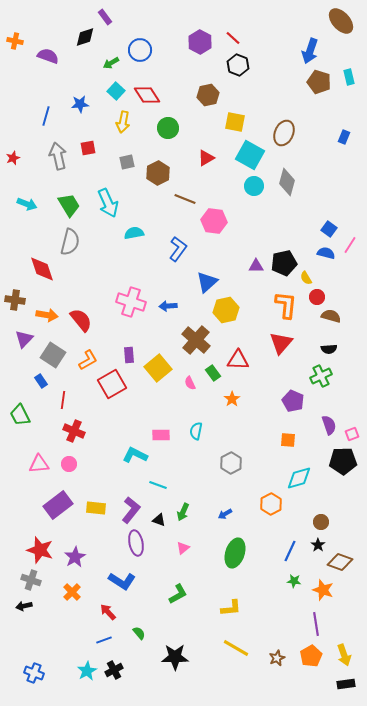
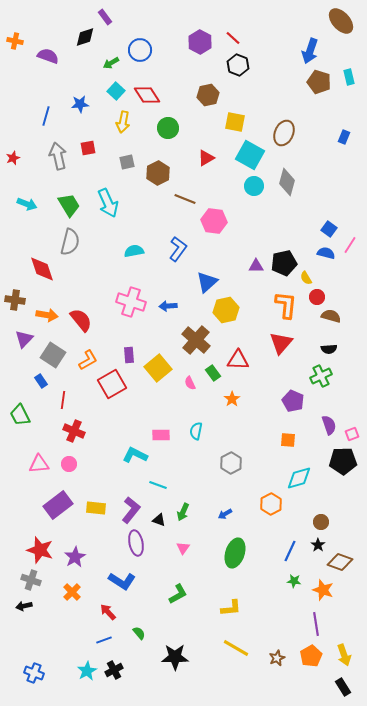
cyan semicircle at (134, 233): moved 18 px down
pink triangle at (183, 548): rotated 16 degrees counterclockwise
black rectangle at (346, 684): moved 3 px left, 3 px down; rotated 66 degrees clockwise
